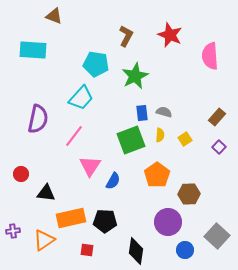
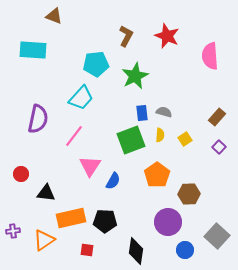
red star: moved 3 px left, 1 px down
cyan pentagon: rotated 15 degrees counterclockwise
